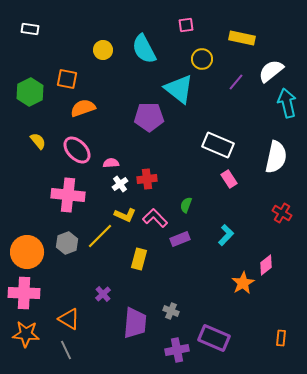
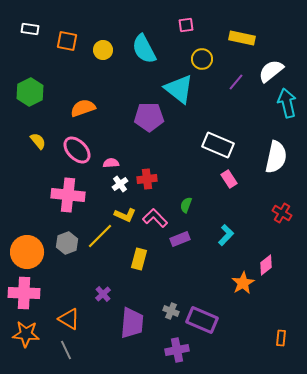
orange square at (67, 79): moved 38 px up
purple trapezoid at (135, 323): moved 3 px left
purple rectangle at (214, 338): moved 12 px left, 18 px up
